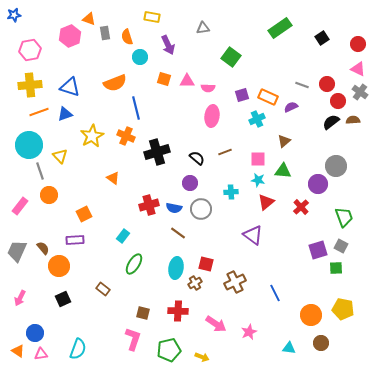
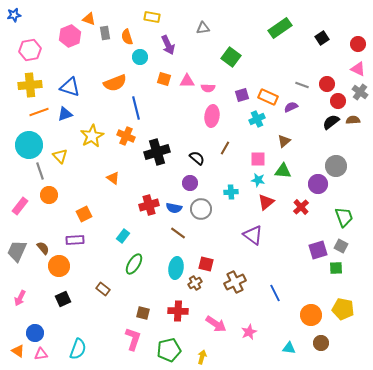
brown line at (225, 152): moved 4 px up; rotated 40 degrees counterclockwise
yellow arrow at (202, 357): rotated 96 degrees counterclockwise
